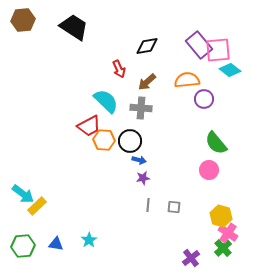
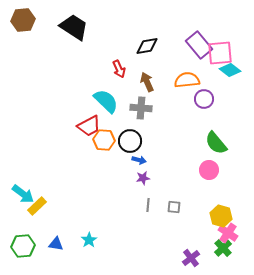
pink square: moved 2 px right, 3 px down
brown arrow: rotated 108 degrees clockwise
